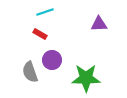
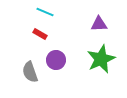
cyan line: rotated 42 degrees clockwise
purple circle: moved 4 px right
green star: moved 15 px right, 19 px up; rotated 24 degrees counterclockwise
